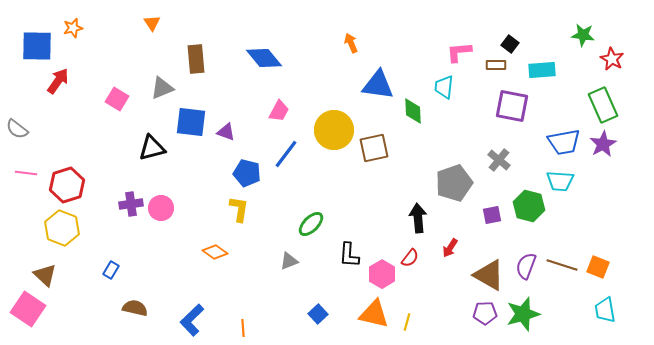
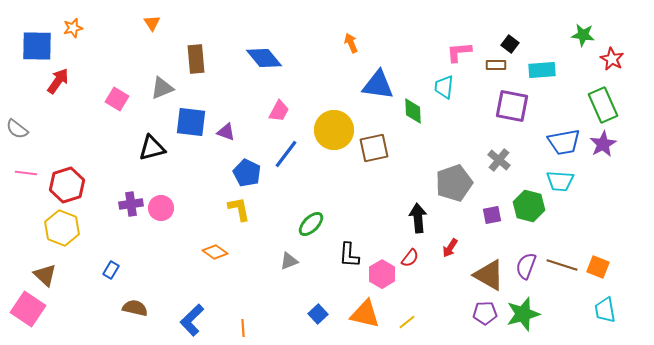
blue pentagon at (247, 173): rotated 12 degrees clockwise
yellow L-shape at (239, 209): rotated 20 degrees counterclockwise
orange triangle at (374, 314): moved 9 px left
yellow line at (407, 322): rotated 36 degrees clockwise
